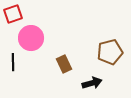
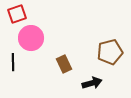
red square: moved 4 px right
